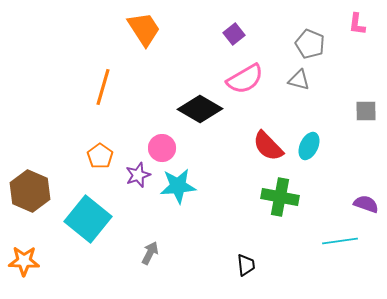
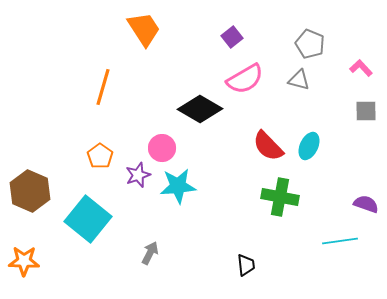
pink L-shape: moved 4 px right, 44 px down; rotated 130 degrees clockwise
purple square: moved 2 px left, 3 px down
